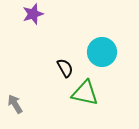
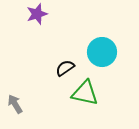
purple star: moved 4 px right
black semicircle: rotated 96 degrees counterclockwise
